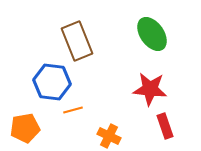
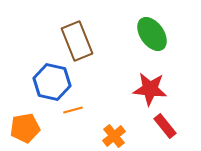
blue hexagon: rotated 6 degrees clockwise
red rectangle: rotated 20 degrees counterclockwise
orange cross: moved 5 px right; rotated 25 degrees clockwise
